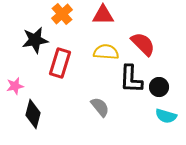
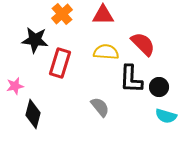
black star: rotated 16 degrees clockwise
